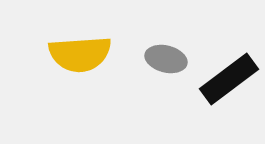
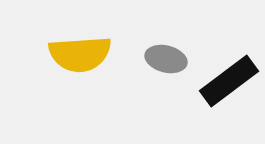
black rectangle: moved 2 px down
